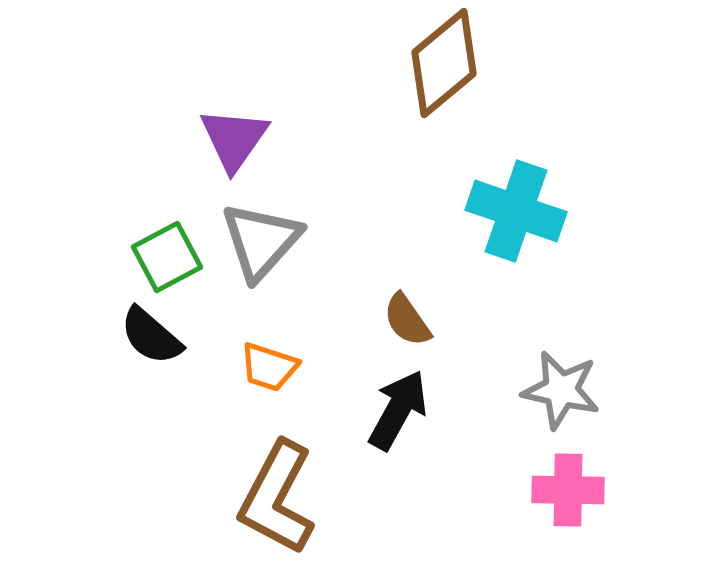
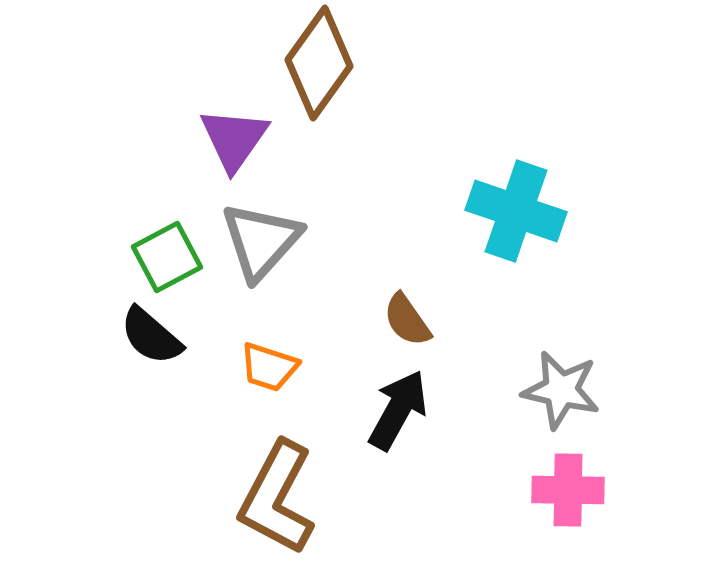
brown diamond: moved 125 px left; rotated 15 degrees counterclockwise
